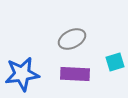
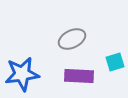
purple rectangle: moved 4 px right, 2 px down
